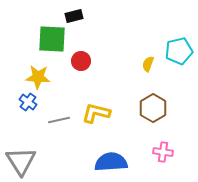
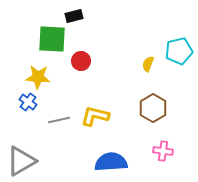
yellow L-shape: moved 1 px left, 3 px down
pink cross: moved 1 px up
gray triangle: rotated 32 degrees clockwise
